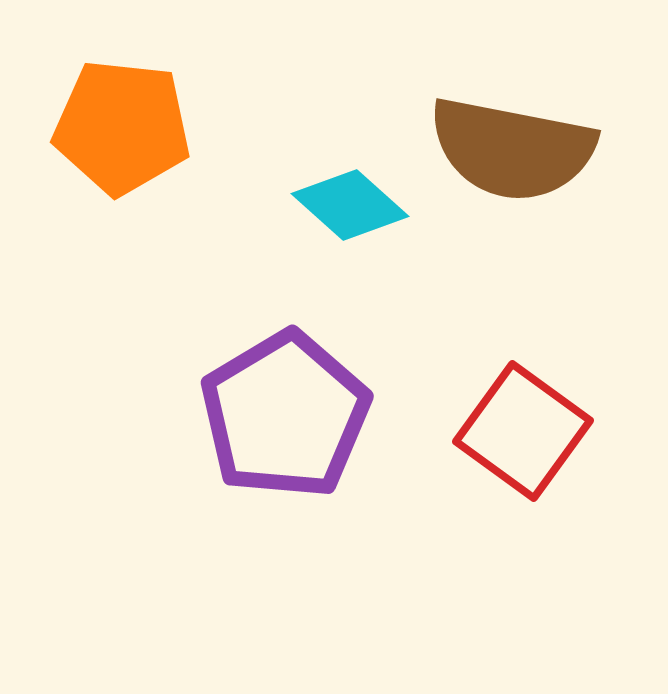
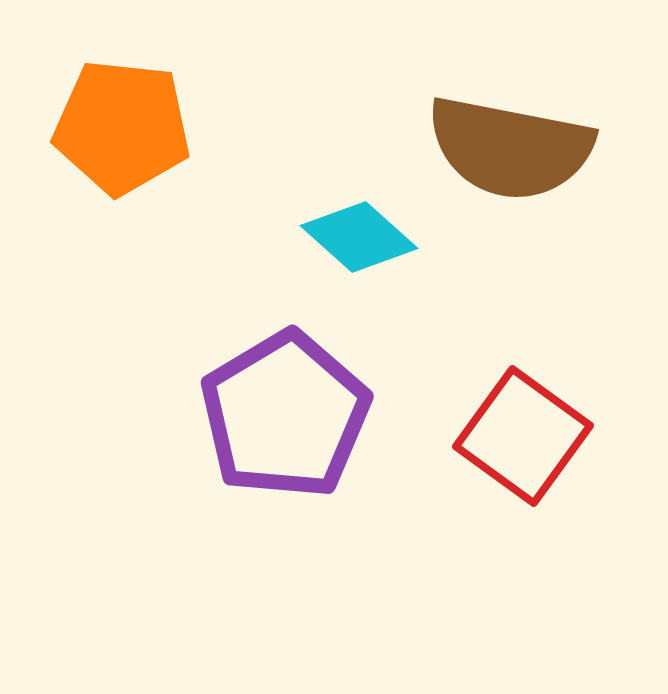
brown semicircle: moved 2 px left, 1 px up
cyan diamond: moved 9 px right, 32 px down
red square: moved 5 px down
